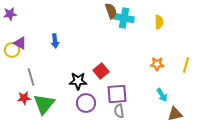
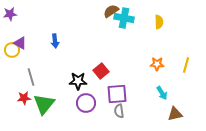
brown semicircle: rotated 105 degrees counterclockwise
cyan arrow: moved 2 px up
